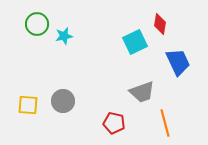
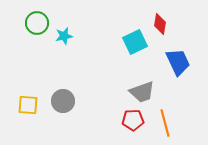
green circle: moved 1 px up
red pentagon: moved 19 px right, 3 px up; rotated 15 degrees counterclockwise
